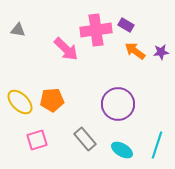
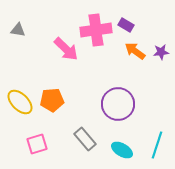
pink square: moved 4 px down
